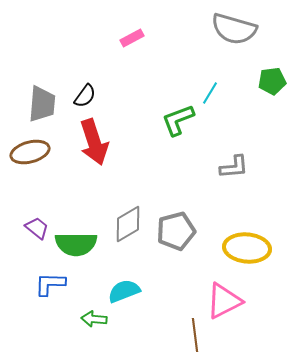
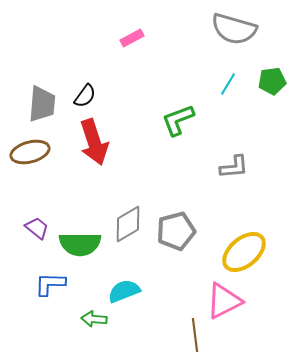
cyan line: moved 18 px right, 9 px up
green semicircle: moved 4 px right
yellow ellipse: moved 3 px left, 4 px down; rotated 45 degrees counterclockwise
